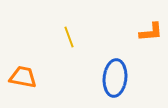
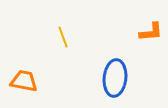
yellow line: moved 6 px left
orange trapezoid: moved 1 px right, 4 px down
